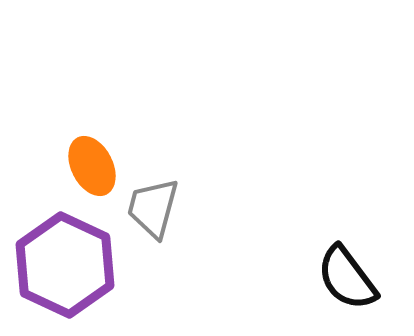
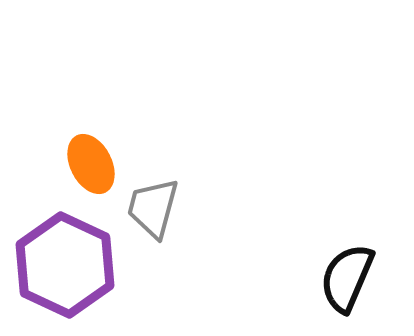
orange ellipse: moved 1 px left, 2 px up
black semicircle: rotated 60 degrees clockwise
